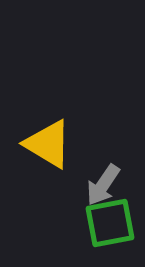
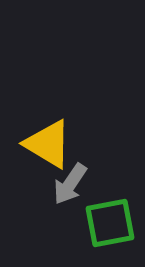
gray arrow: moved 33 px left, 1 px up
